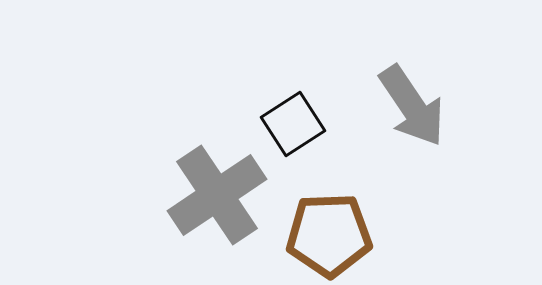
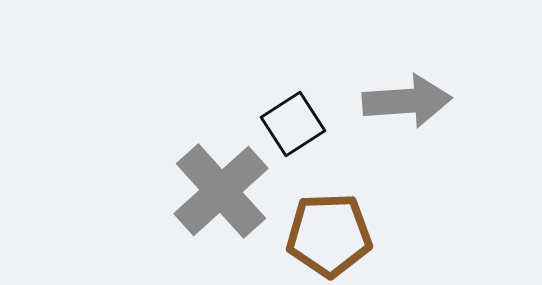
gray arrow: moved 5 px left, 5 px up; rotated 60 degrees counterclockwise
gray cross: moved 4 px right, 4 px up; rotated 8 degrees counterclockwise
